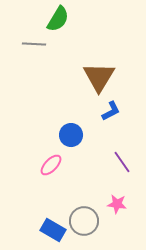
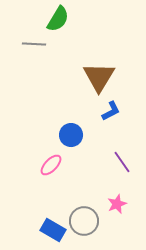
pink star: rotated 30 degrees counterclockwise
